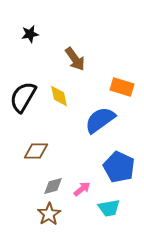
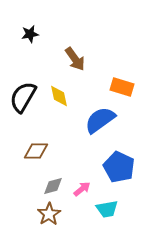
cyan trapezoid: moved 2 px left, 1 px down
